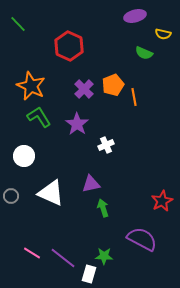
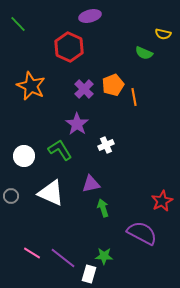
purple ellipse: moved 45 px left
red hexagon: moved 1 px down
green L-shape: moved 21 px right, 33 px down
purple semicircle: moved 6 px up
